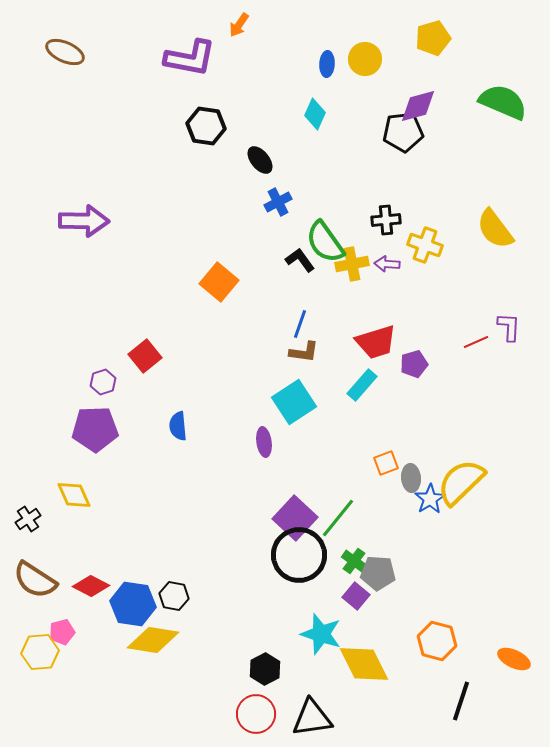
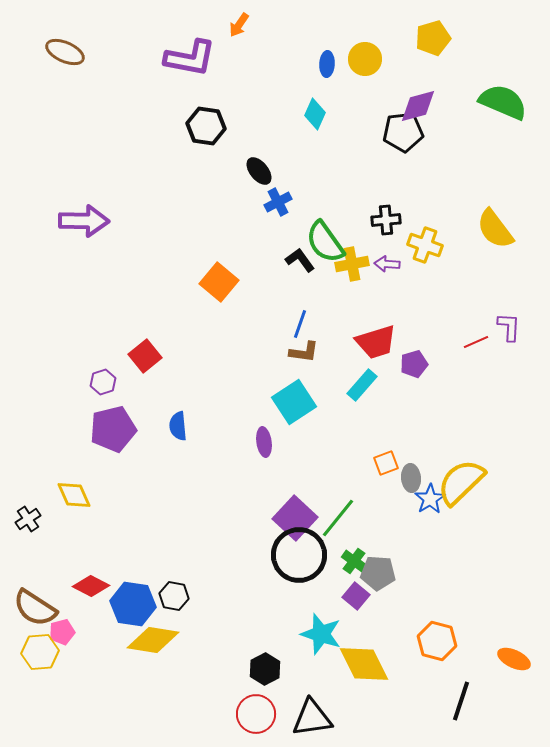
black ellipse at (260, 160): moved 1 px left, 11 px down
purple pentagon at (95, 429): moved 18 px right; rotated 12 degrees counterclockwise
brown semicircle at (35, 580): moved 28 px down
